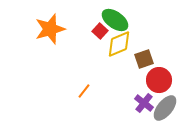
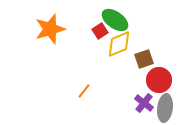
red square: rotated 14 degrees clockwise
gray ellipse: rotated 32 degrees counterclockwise
